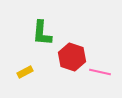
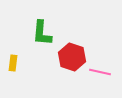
yellow rectangle: moved 12 px left, 9 px up; rotated 56 degrees counterclockwise
